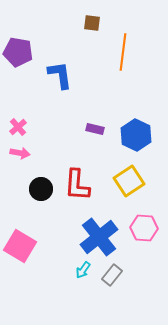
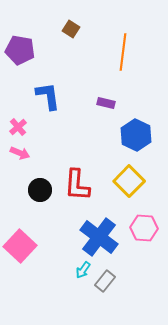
brown square: moved 21 px left, 6 px down; rotated 24 degrees clockwise
purple pentagon: moved 2 px right, 2 px up
blue L-shape: moved 12 px left, 21 px down
purple rectangle: moved 11 px right, 26 px up
pink arrow: rotated 12 degrees clockwise
yellow square: rotated 12 degrees counterclockwise
black circle: moved 1 px left, 1 px down
blue cross: rotated 15 degrees counterclockwise
pink square: rotated 12 degrees clockwise
gray rectangle: moved 7 px left, 6 px down
